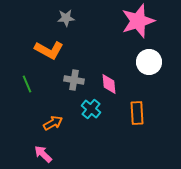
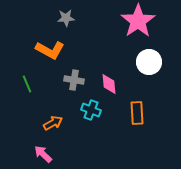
pink star: rotated 16 degrees counterclockwise
orange L-shape: moved 1 px right
cyan cross: moved 1 px down; rotated 18 degrees counterclockwise
